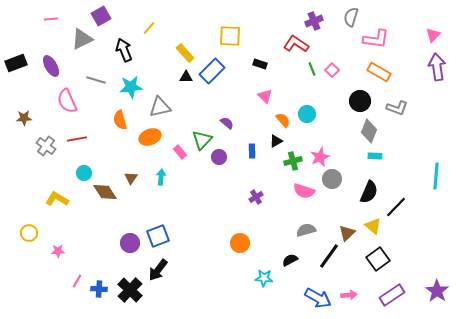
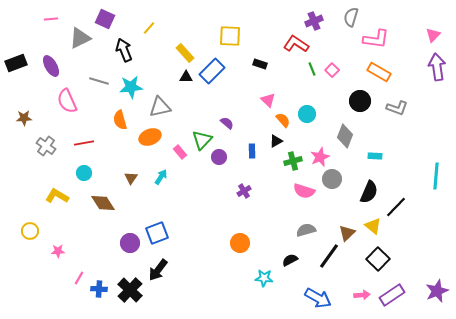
purple square at (101, 16): moved 4 px right, 3 px down; rotated 36 degrees counterclockwise
gray triangle at (82, 39): moved 2 px left, 1 px up
gray line at (96, 80): moved 3 px right, 1 px down
pink triangle at (265, 96): moved 3 px right, 4 px down
gray diamond at (369, 131): moved 24 px left, 5 px down
red line at (77, 139): moved 7 px right, 4 px down
cyan arrow at (161, 177): rotated 28 degrees clockwise
brown diamond at (105, 192): moved 2 px left, 11 px down
purple cross at (256, 197): moved 12 px left, 6 px up
yellow L-shape at (57, 199): moved 3 px up
yellow circle at (29, 233): moved 1 px right, 2 px up
blue square at (158, 236): moved 1 px left, 3 px up
black square at (378, 259): rotated 10 degrees counterclockwise
pink line at (77, 281): moved 2 px right, 3 px up
purple star at (437, 291): rotated 15 degrees clockwise
pink arrow at (349, 295): moved 13 px right
